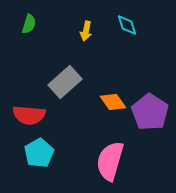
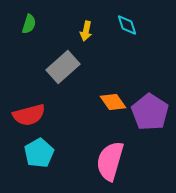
gray rectangle: moved 2 px left, 15 px up
red semicircle: rotated 20 degrees counterclockwise
